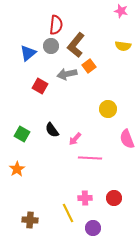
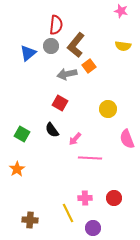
red square: moved 20 px right, 17 px down
